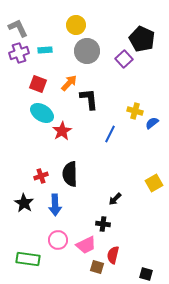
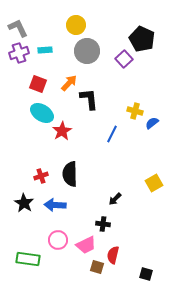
blue line: moved 2 px right
blue arrow: rotated 95 degrees clockwise
